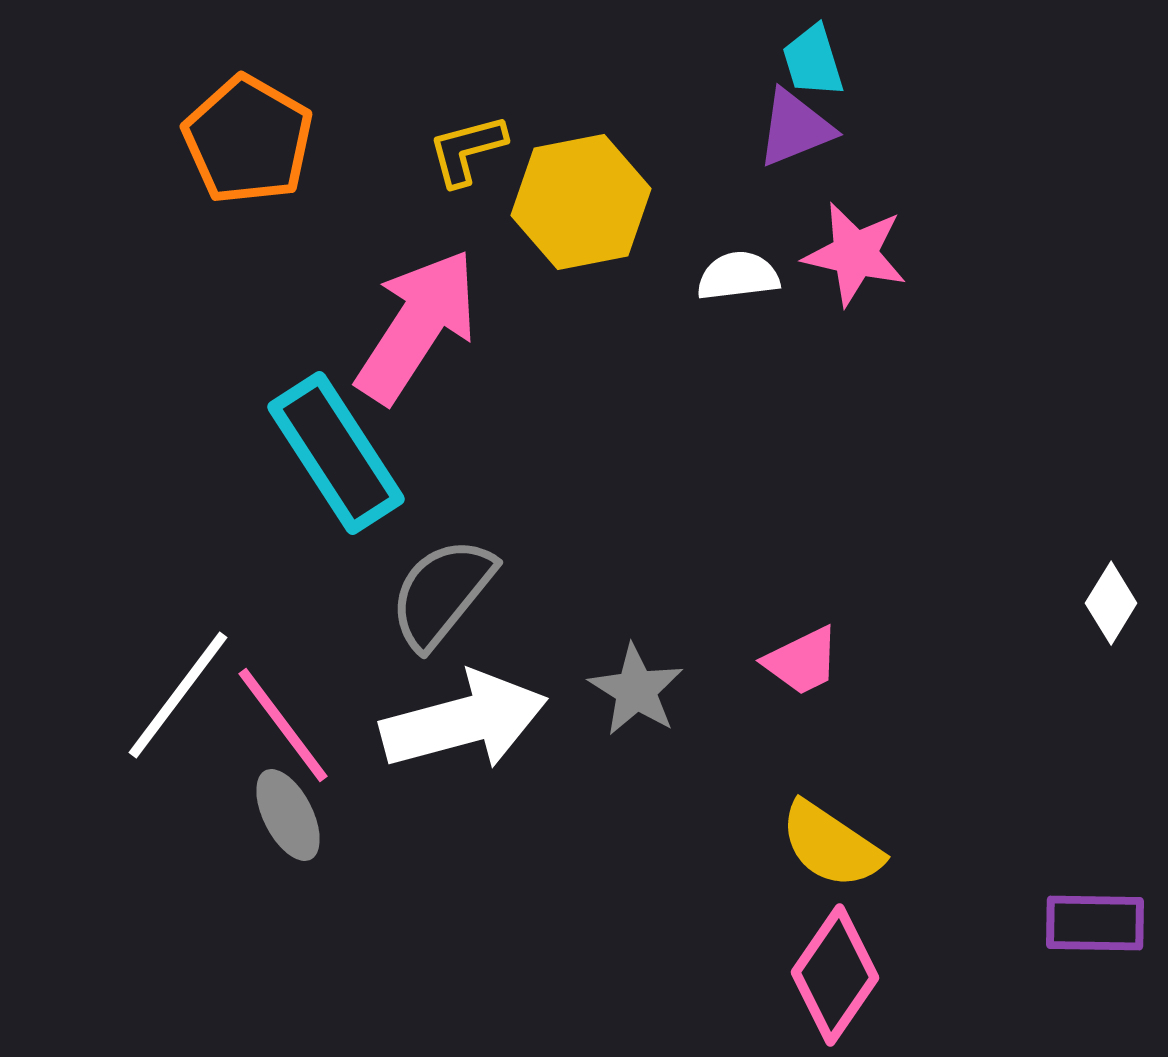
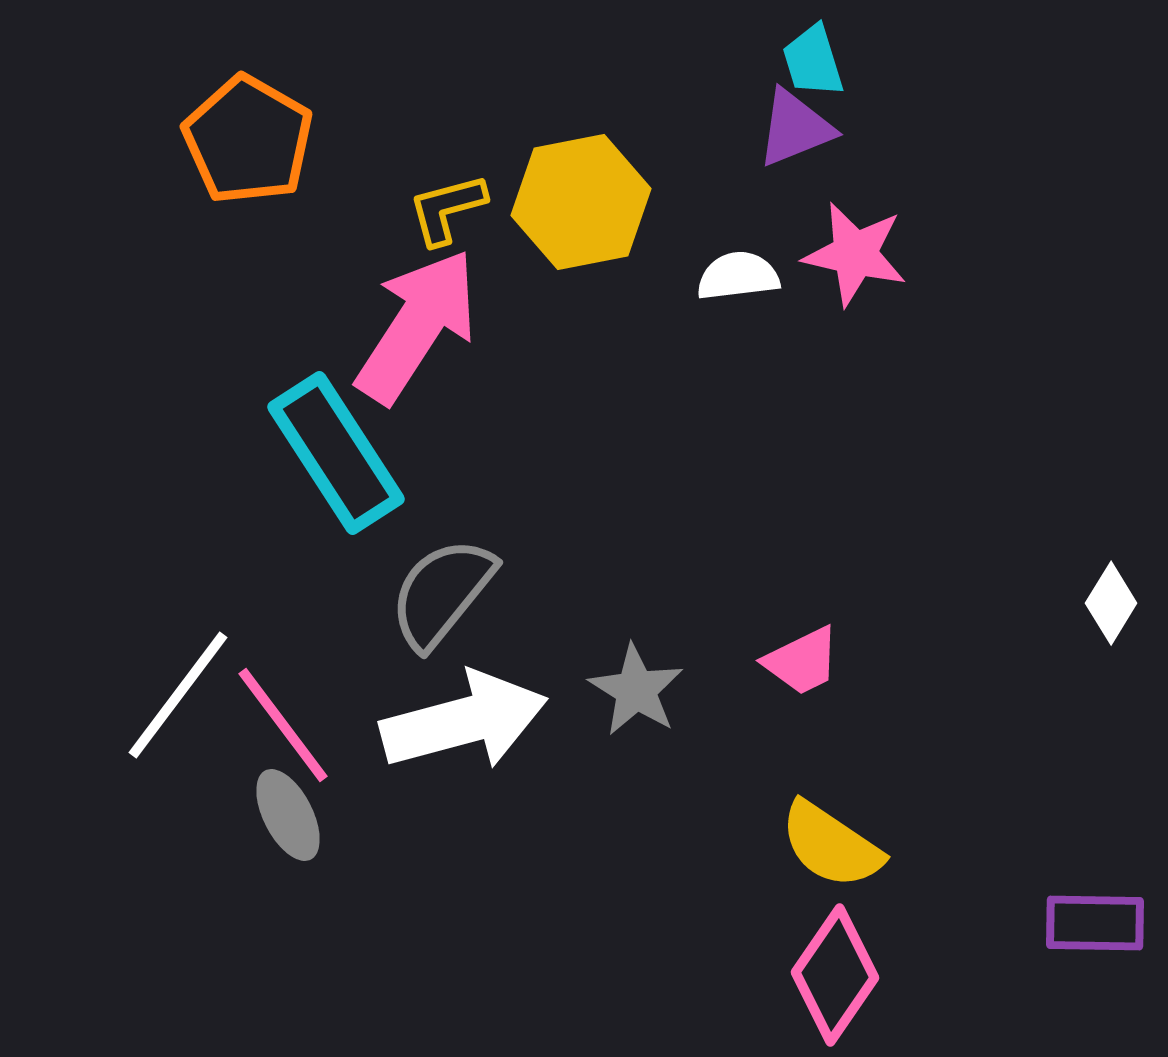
yellow L-shape: moved 20 px left, 59 px down
